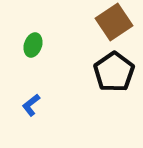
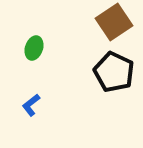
green ellipse: moved 1 px right, 3 px down
black pentagon: rotated 12 degrees counterclockwise
